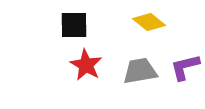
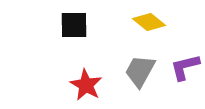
red star: moved 20 px down
gray trapezoid: rotated 51 degrees counterclockwise
